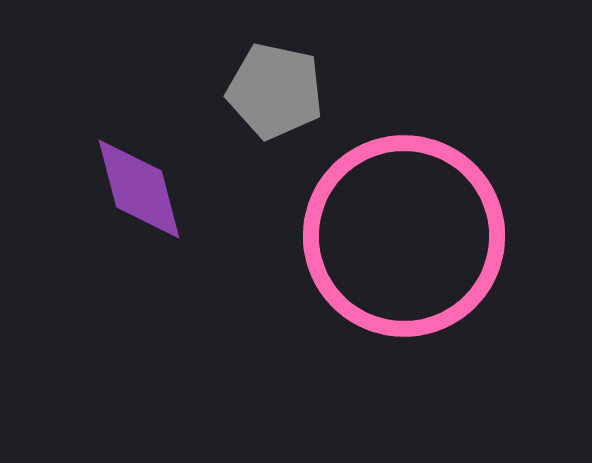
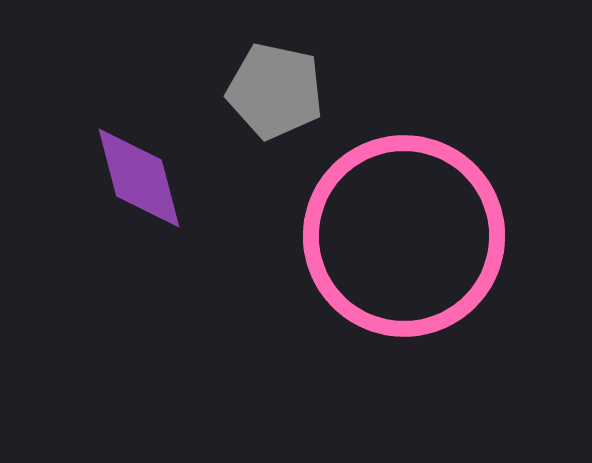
purple diamond: moved 11 px up
